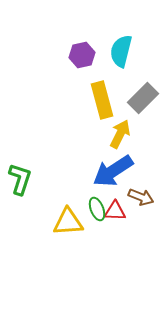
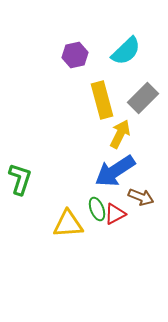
cyan semicircle: moved 5 px right; rotated 148 degrees counterclockwise
purple hexagon: moved 7 px left
blue arrow: moved 2 px right
red triangle: moved 3 px down; rotated 30 degrees counterclockwise
yellow triangle: moved 2 px down
